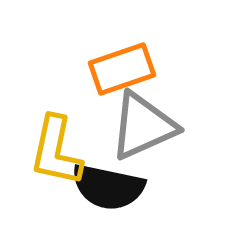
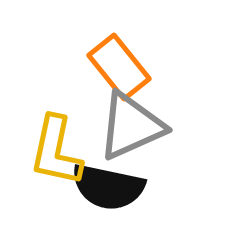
orange rectangle: moved 3 px left, 2 px up; rotated 70 degrees clockwise
gray triangle: moved 12 px left
